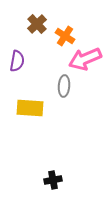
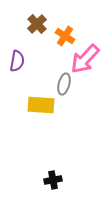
pink arrow: rotated 24 degrees counterclockwise
gray ellipse: moved 2 px up; rotated 10 degrees clockwise
yellow rectangle: moved 11 px right, 3 px up
